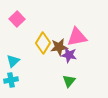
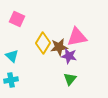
pink square: rotated 21 degrees counterclockwise
purple star: moved 1 px down
cyan triangle: moved 1 px left, 5 px up; rotated 32 degrees counterclockwise
green triangle: moved 1 px right, 2 px up
